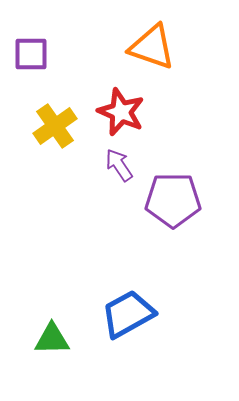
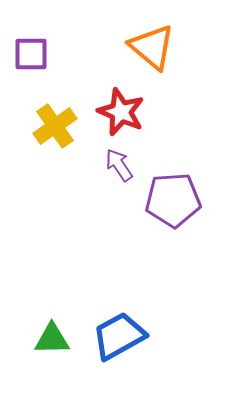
orange triangle: rotated 21 degrees clockwise
purple pentagon: rotated 4 degrees counterclockwise
blue trapezoid: moved 9 px left, 22 px down
